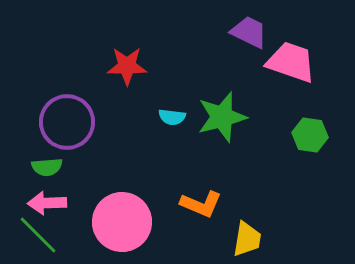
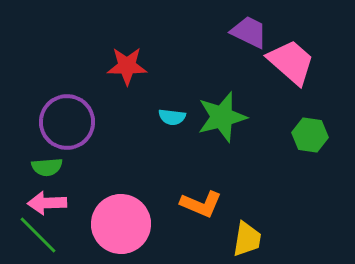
pink trapezoid: rotated 22 degrees clockwise
pink circle: moved 1 px left, 2 px down
